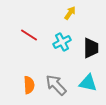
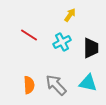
yellow arrow: moved 2 px down
